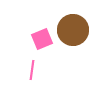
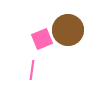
brown circle: moved 5 px left
